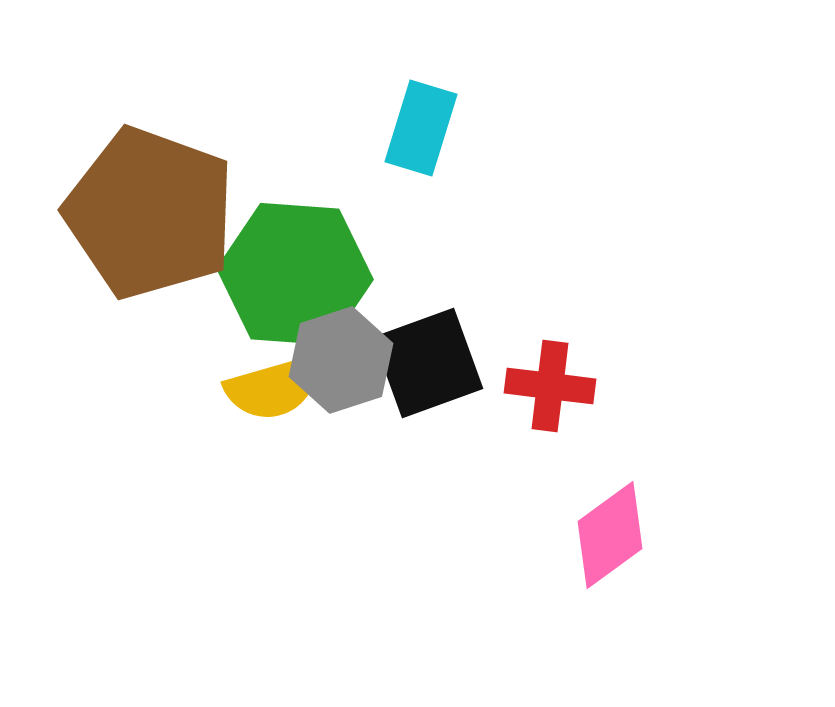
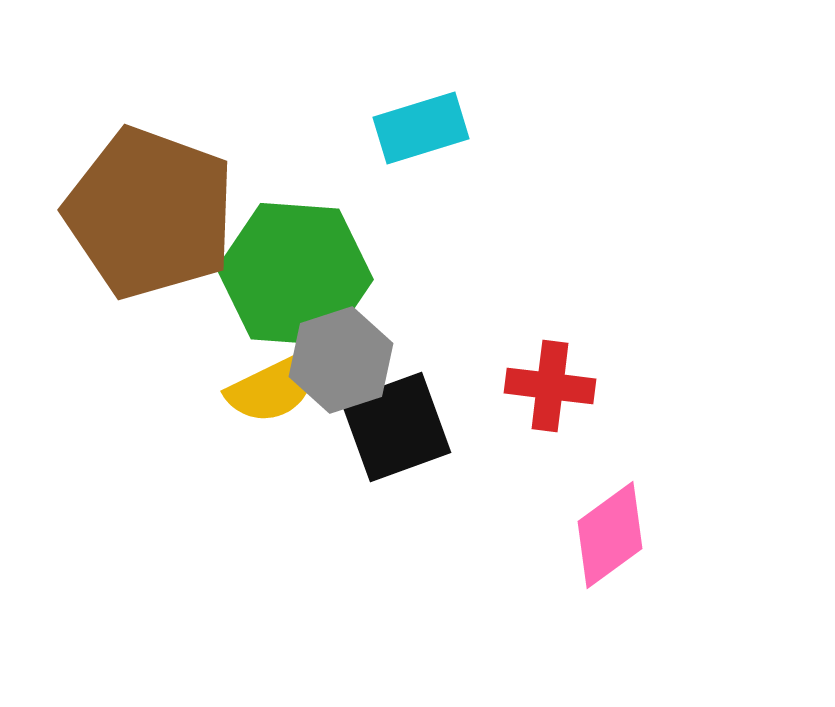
cyan rectangle: rotated 56 degrees clockwise
black square: moved 32 px left, 64 px down
yellow semicircle: rotated 10 degrees counterclockwise
